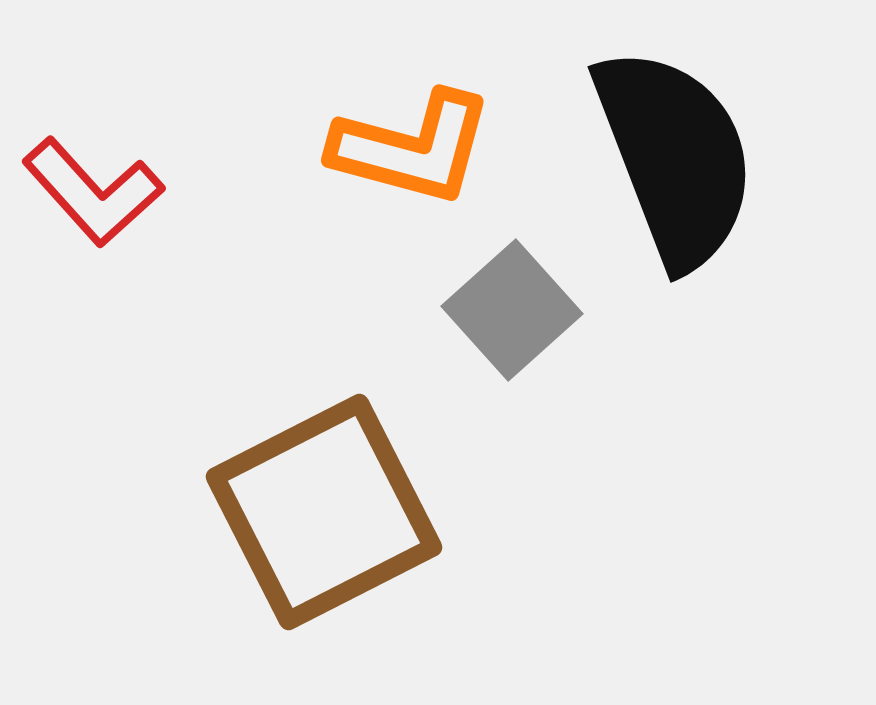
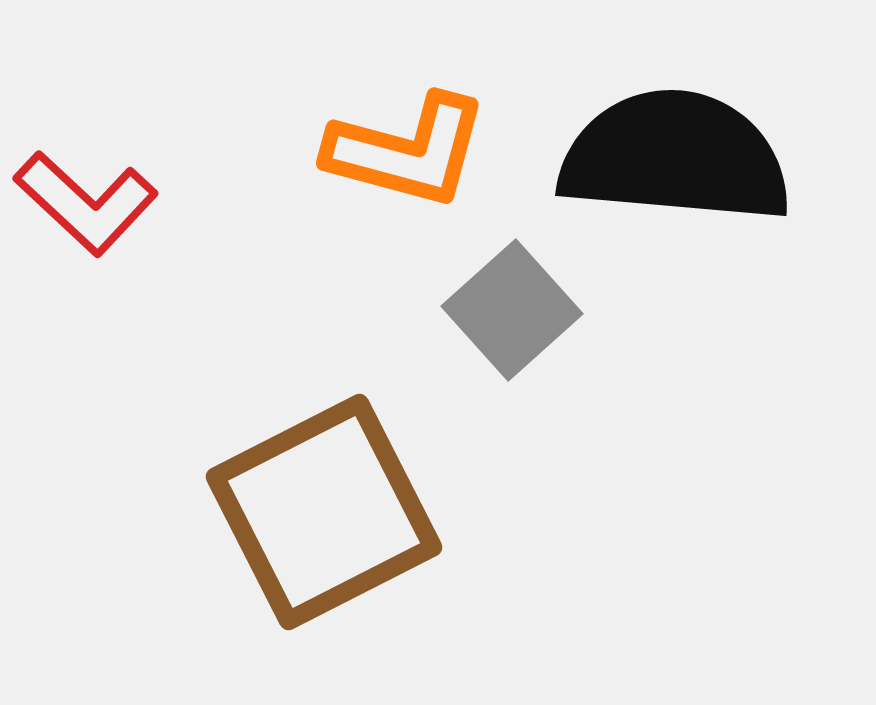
orange L-shape: moved 5 px left, 3 px down
black semicircle: rotated 64 degrees counterclockwise
red L-shape: moved 7 px left, 11 px down; rotated 5 degrees counterclockwise
